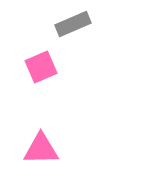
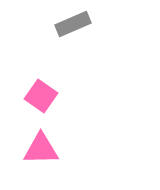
pink square: moved 29 px down; rotated 32 degrees counterclockwise
